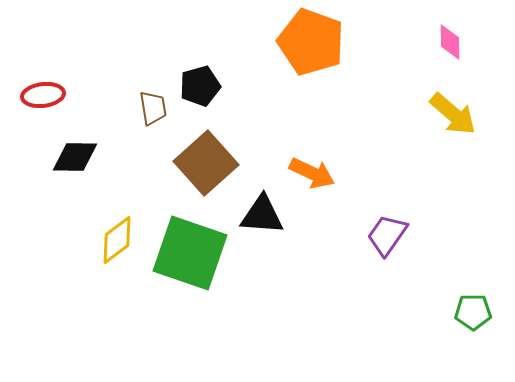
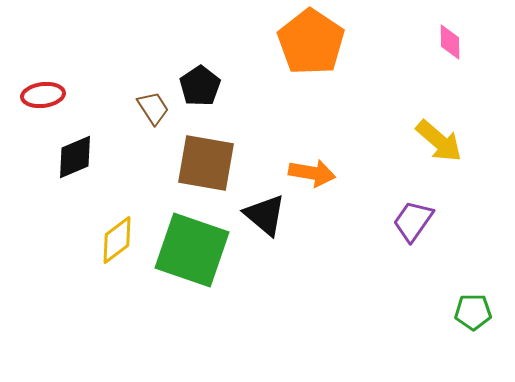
orange pentagon: rotated 14 degrees clockwise
black pentagon: rotated 18 degrees counterclockwise
brown trapezoid: rotated 24 degrees counterclockwise
yellow arrow: moved 14 px left, 27 px down
black diamond: rotated 24 degrees counterclockwise
brown square: rotated 38 degrees counterclockwise
orange arrow: rotated 15 degrees counterclockwise
black triangle: moved 3 px right; rotated 36 degrees clockwise
purple trapezoid: moved 26 px right, 14 px up
green square: moved 2 px right, 3 px up
